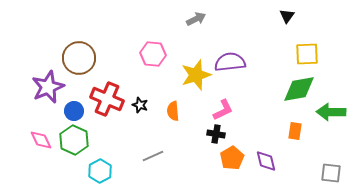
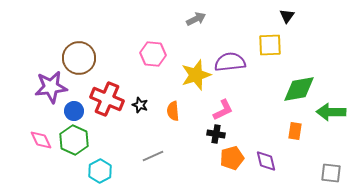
yellow square: moved 37 px left, 9 px up
purple star: moved 3 px right; rotated 16 degrees clockwise
orange pentagon: rotated 15 degrees clockwise
